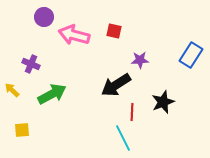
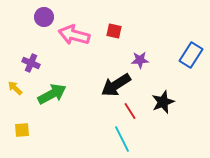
purple cross: moved 1 px up
yellow arrow: moved 3 px right, 2 px up
red line: moved 2 px left, 1 px up; rotated 36 degrees counterclockwise
cyan line: moved 1 px left, 1 px down
